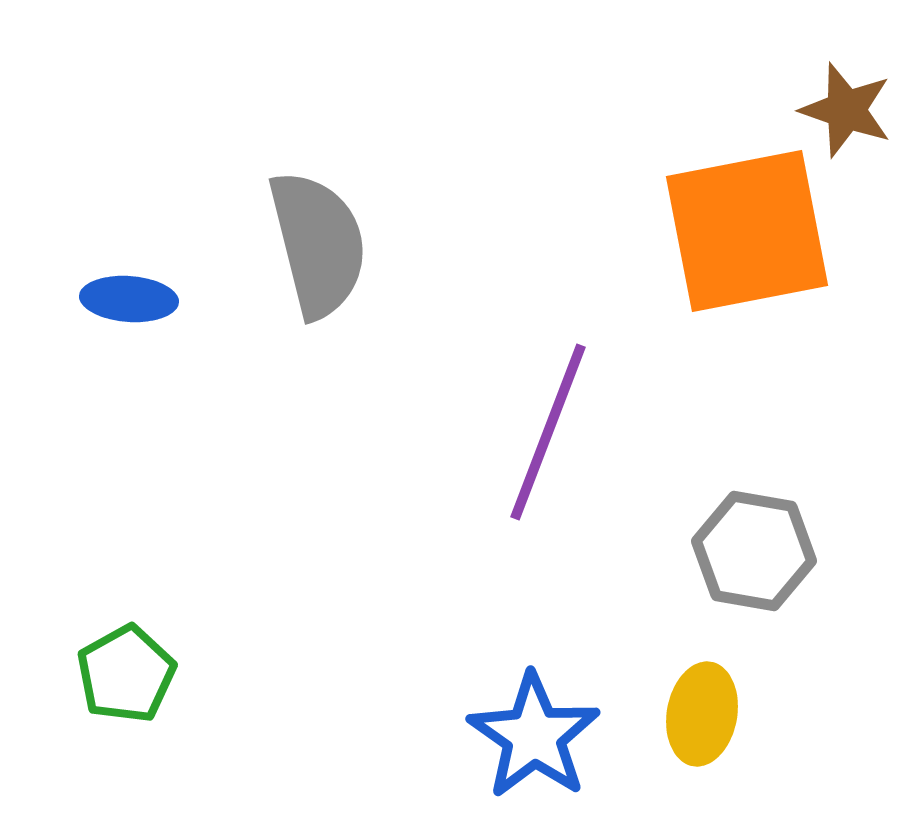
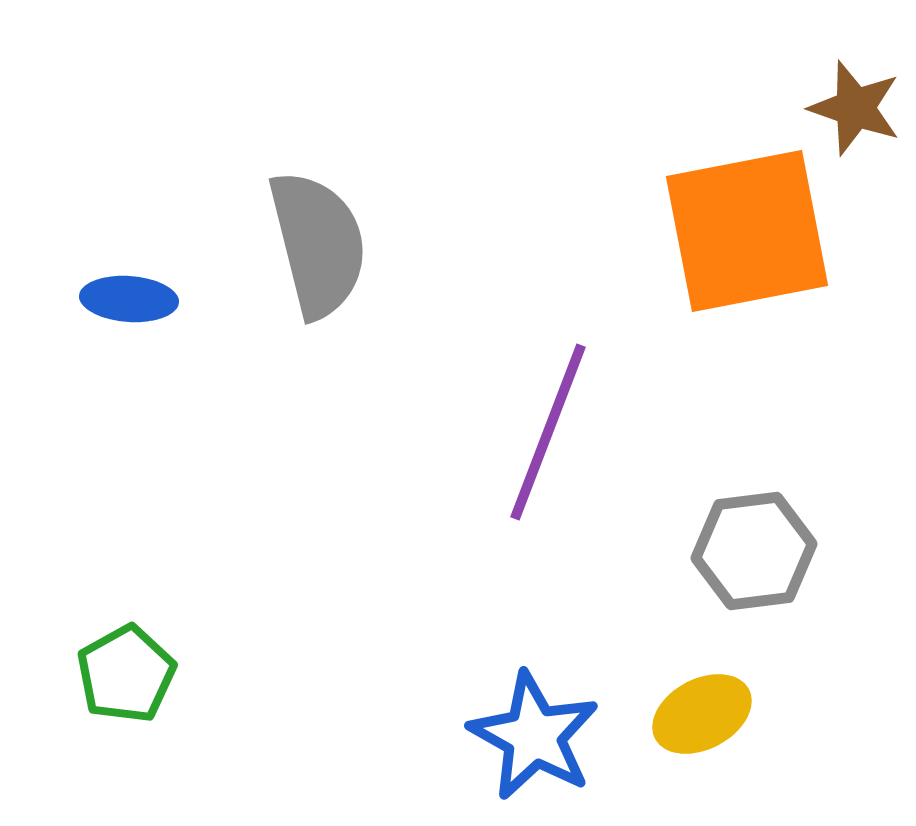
brown star: moved 9 px right, 2 px up
gray hexagon: rotated 17 degrees counterclockwise
yellow ellipse: rotated 52 degrees clockwise
blue star: rotated 6 degrees counterclockwise
